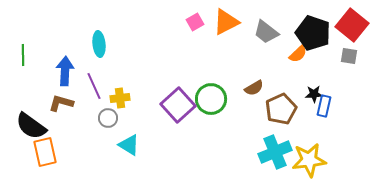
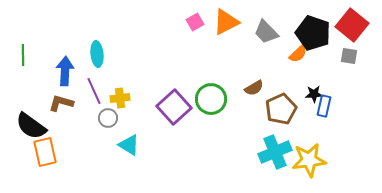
gray trapezoid: rotated 8 degrees clockwise
cyan ellipse: moved 2 px left, 10 px down
purple line: moved 5 px down
purple square: moved 4 px left, 2 px down
